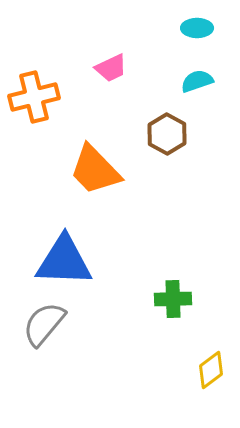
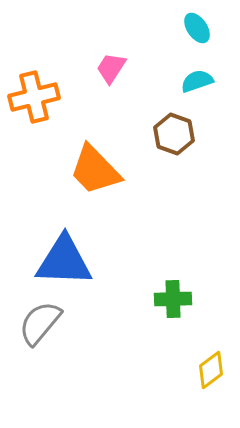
cyan ellipse: rotated 56 degrees clockwise
pink trapezoid: rotated 148 degrees clockwise
brown hexagon: moved 7 px right; rotated 9 degrees counterclockwise
gray semicircle: moved 4 px left, 1 px up
